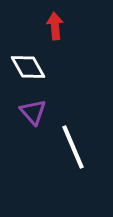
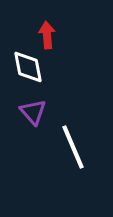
red arrow: moved 8 px left, 9 px down
white diamond: rotated 18 degrees clockwise
